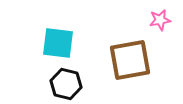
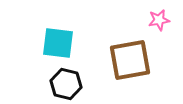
pink star: moved 1 px left
